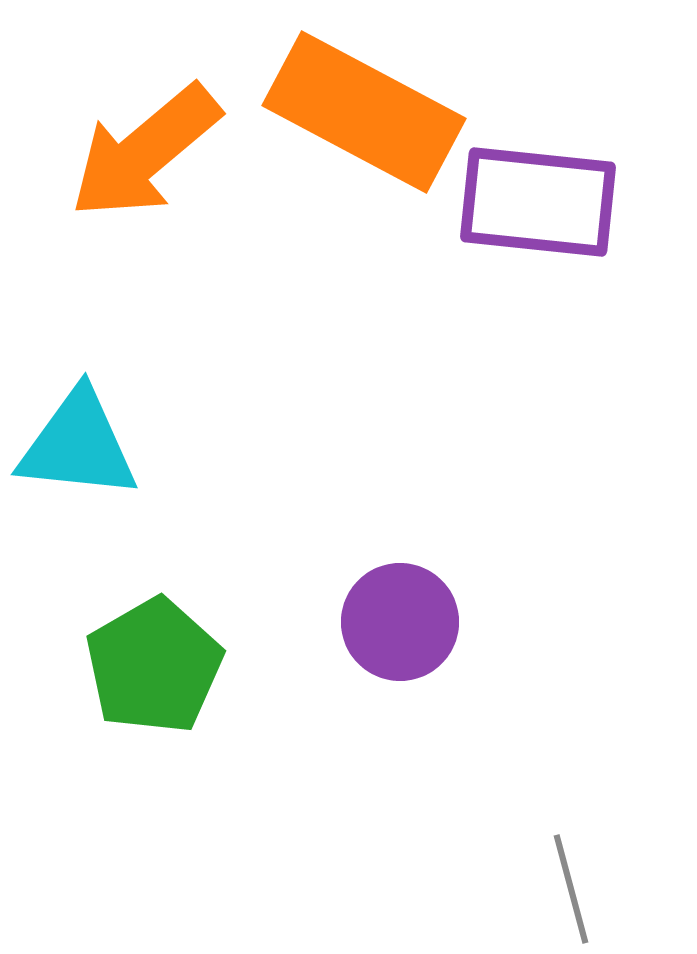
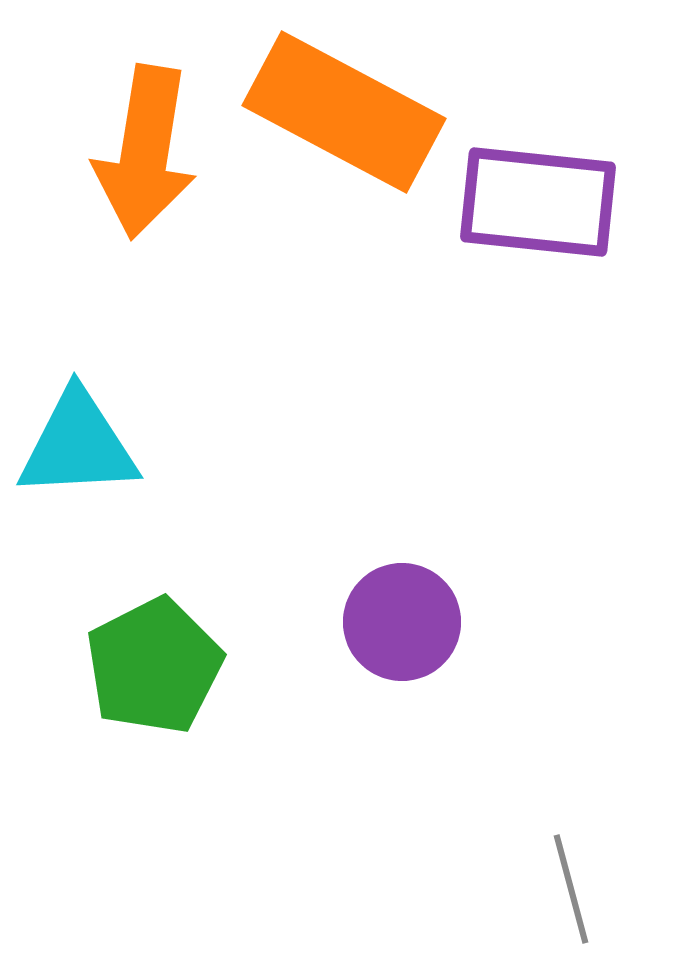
orange rectangle: moved 20 px left
orange arrow: rotated 41 degrees counterclockwise
cyan triangle: rotated 9 degrees counterclockwise
purple circle: moved 2 px right
green pentagon: rotated 3 degrees clockwise
